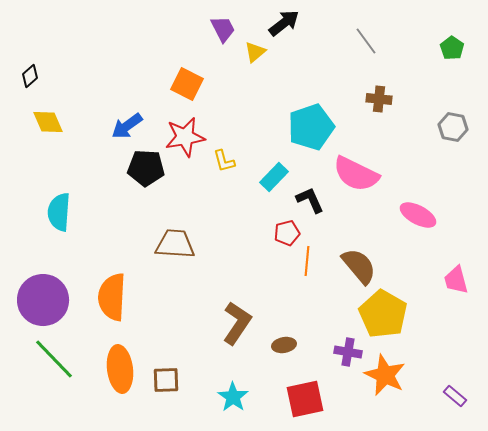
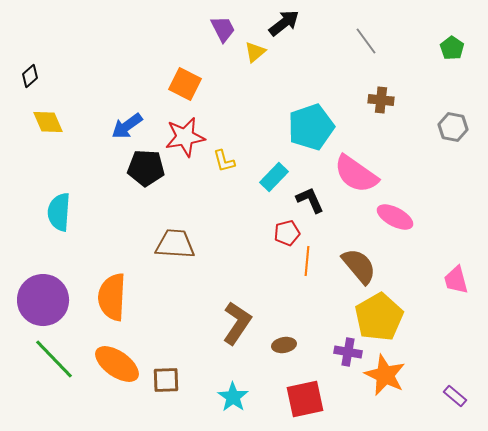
orange square: moved 2 px left
brown cross: moved 2 px right, 1 px down
pink semicircle: rotated 9 degrees clockwise
pink ellipse: moved 23 px left, 2 px down
yellow pentagon: moved 4 px left, 3 px down; rotated 12 degrees clockwise
orange ellipse: moved 3 px left, 5 px up; rotated 48 degrees counterclockwise
